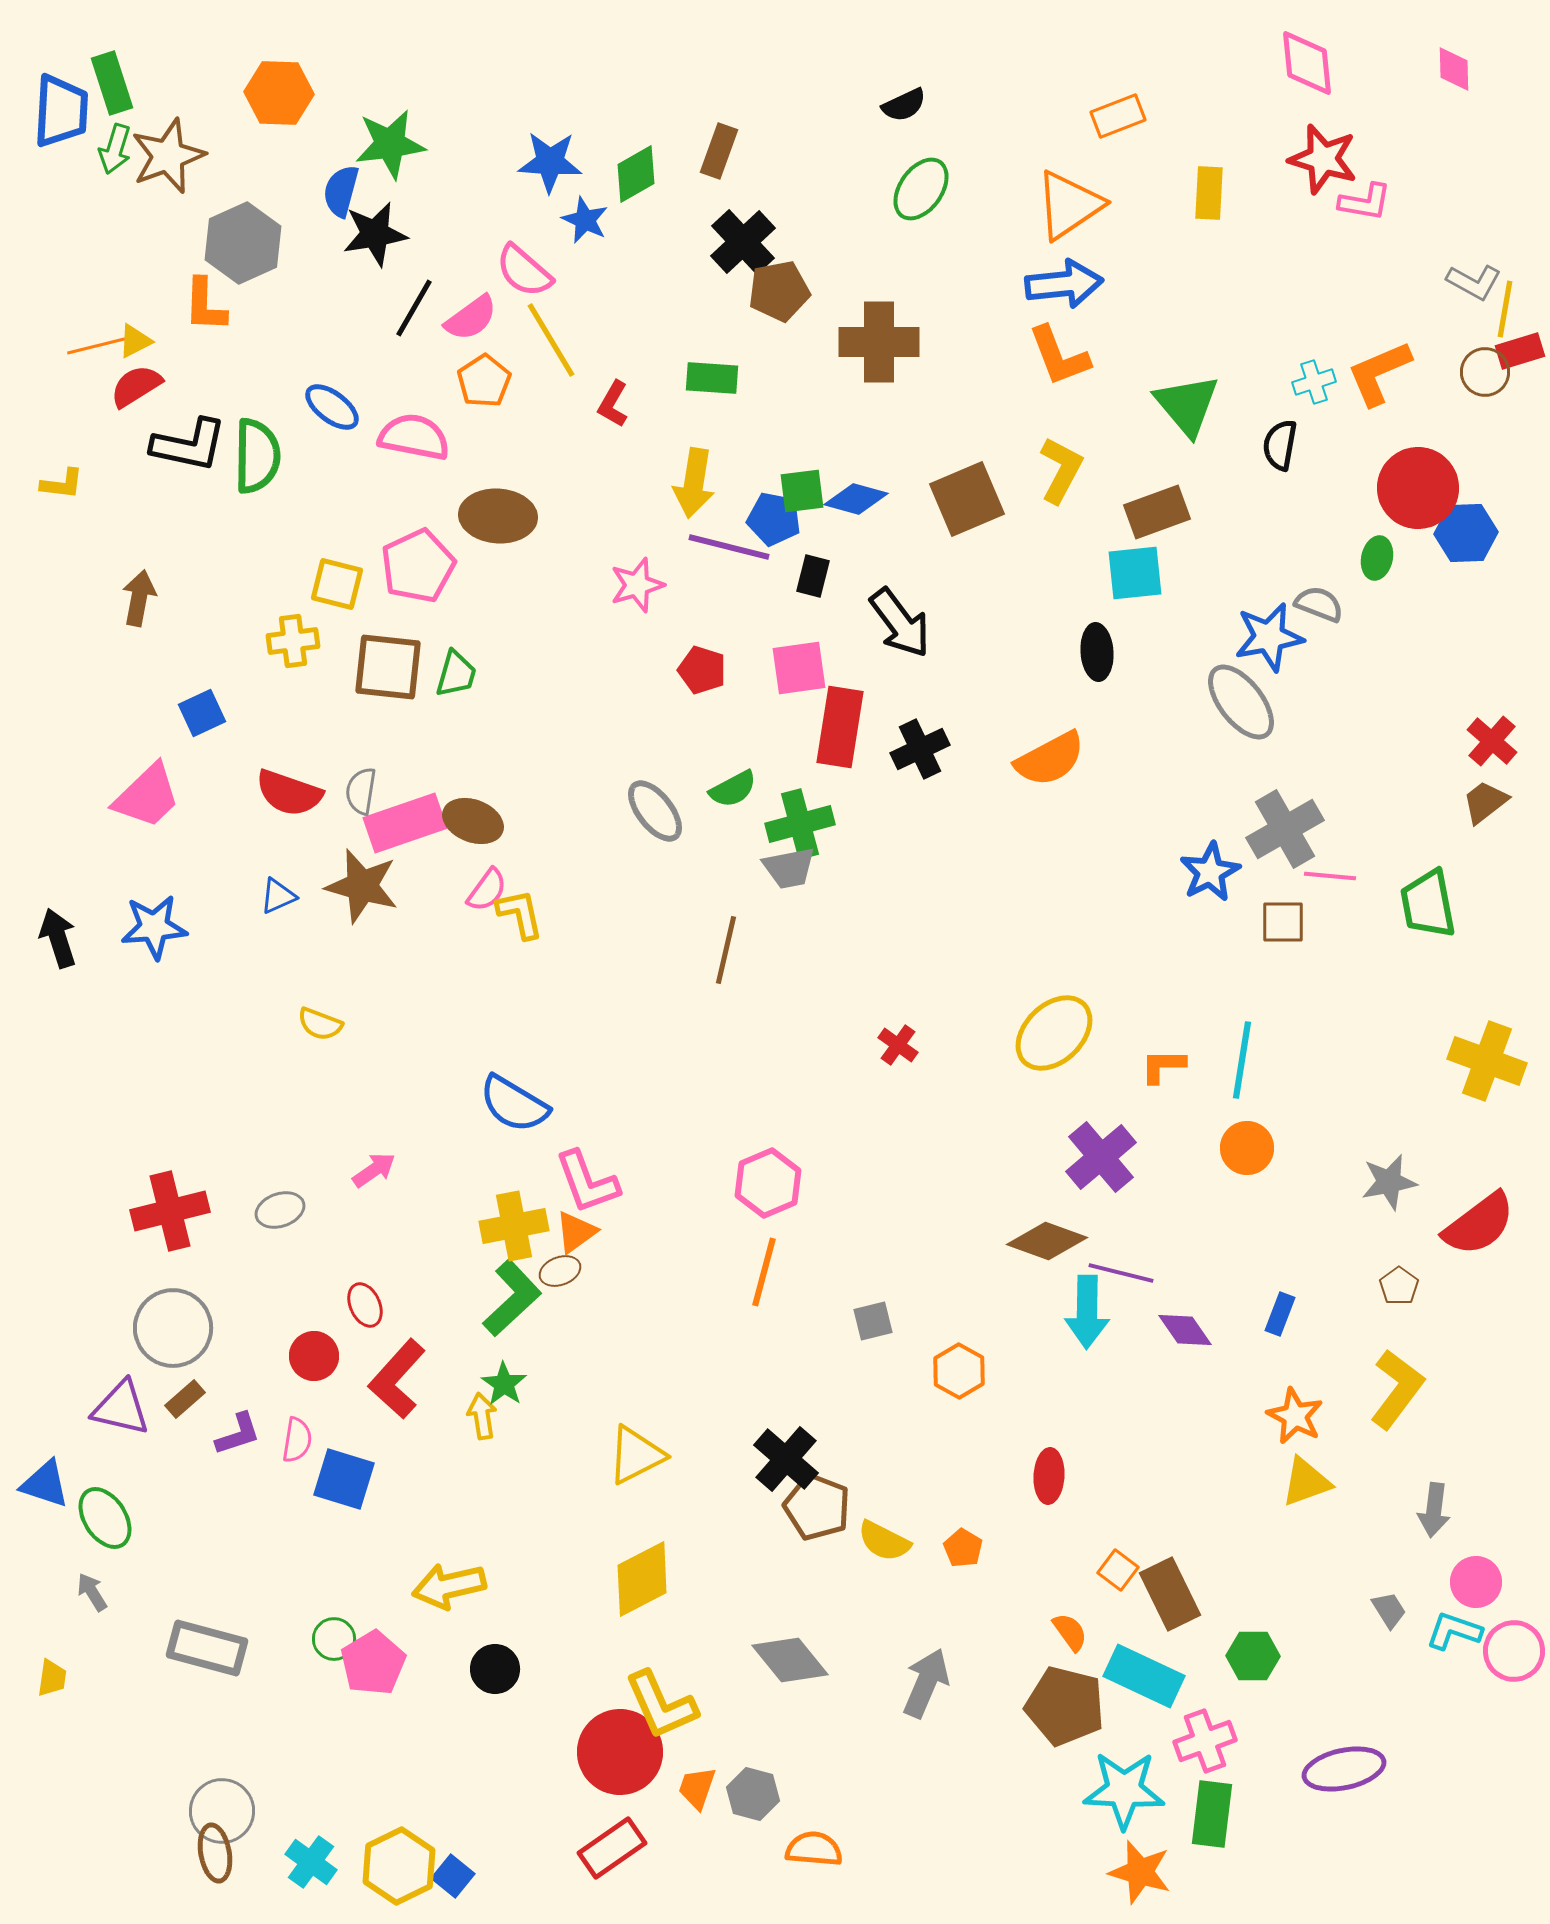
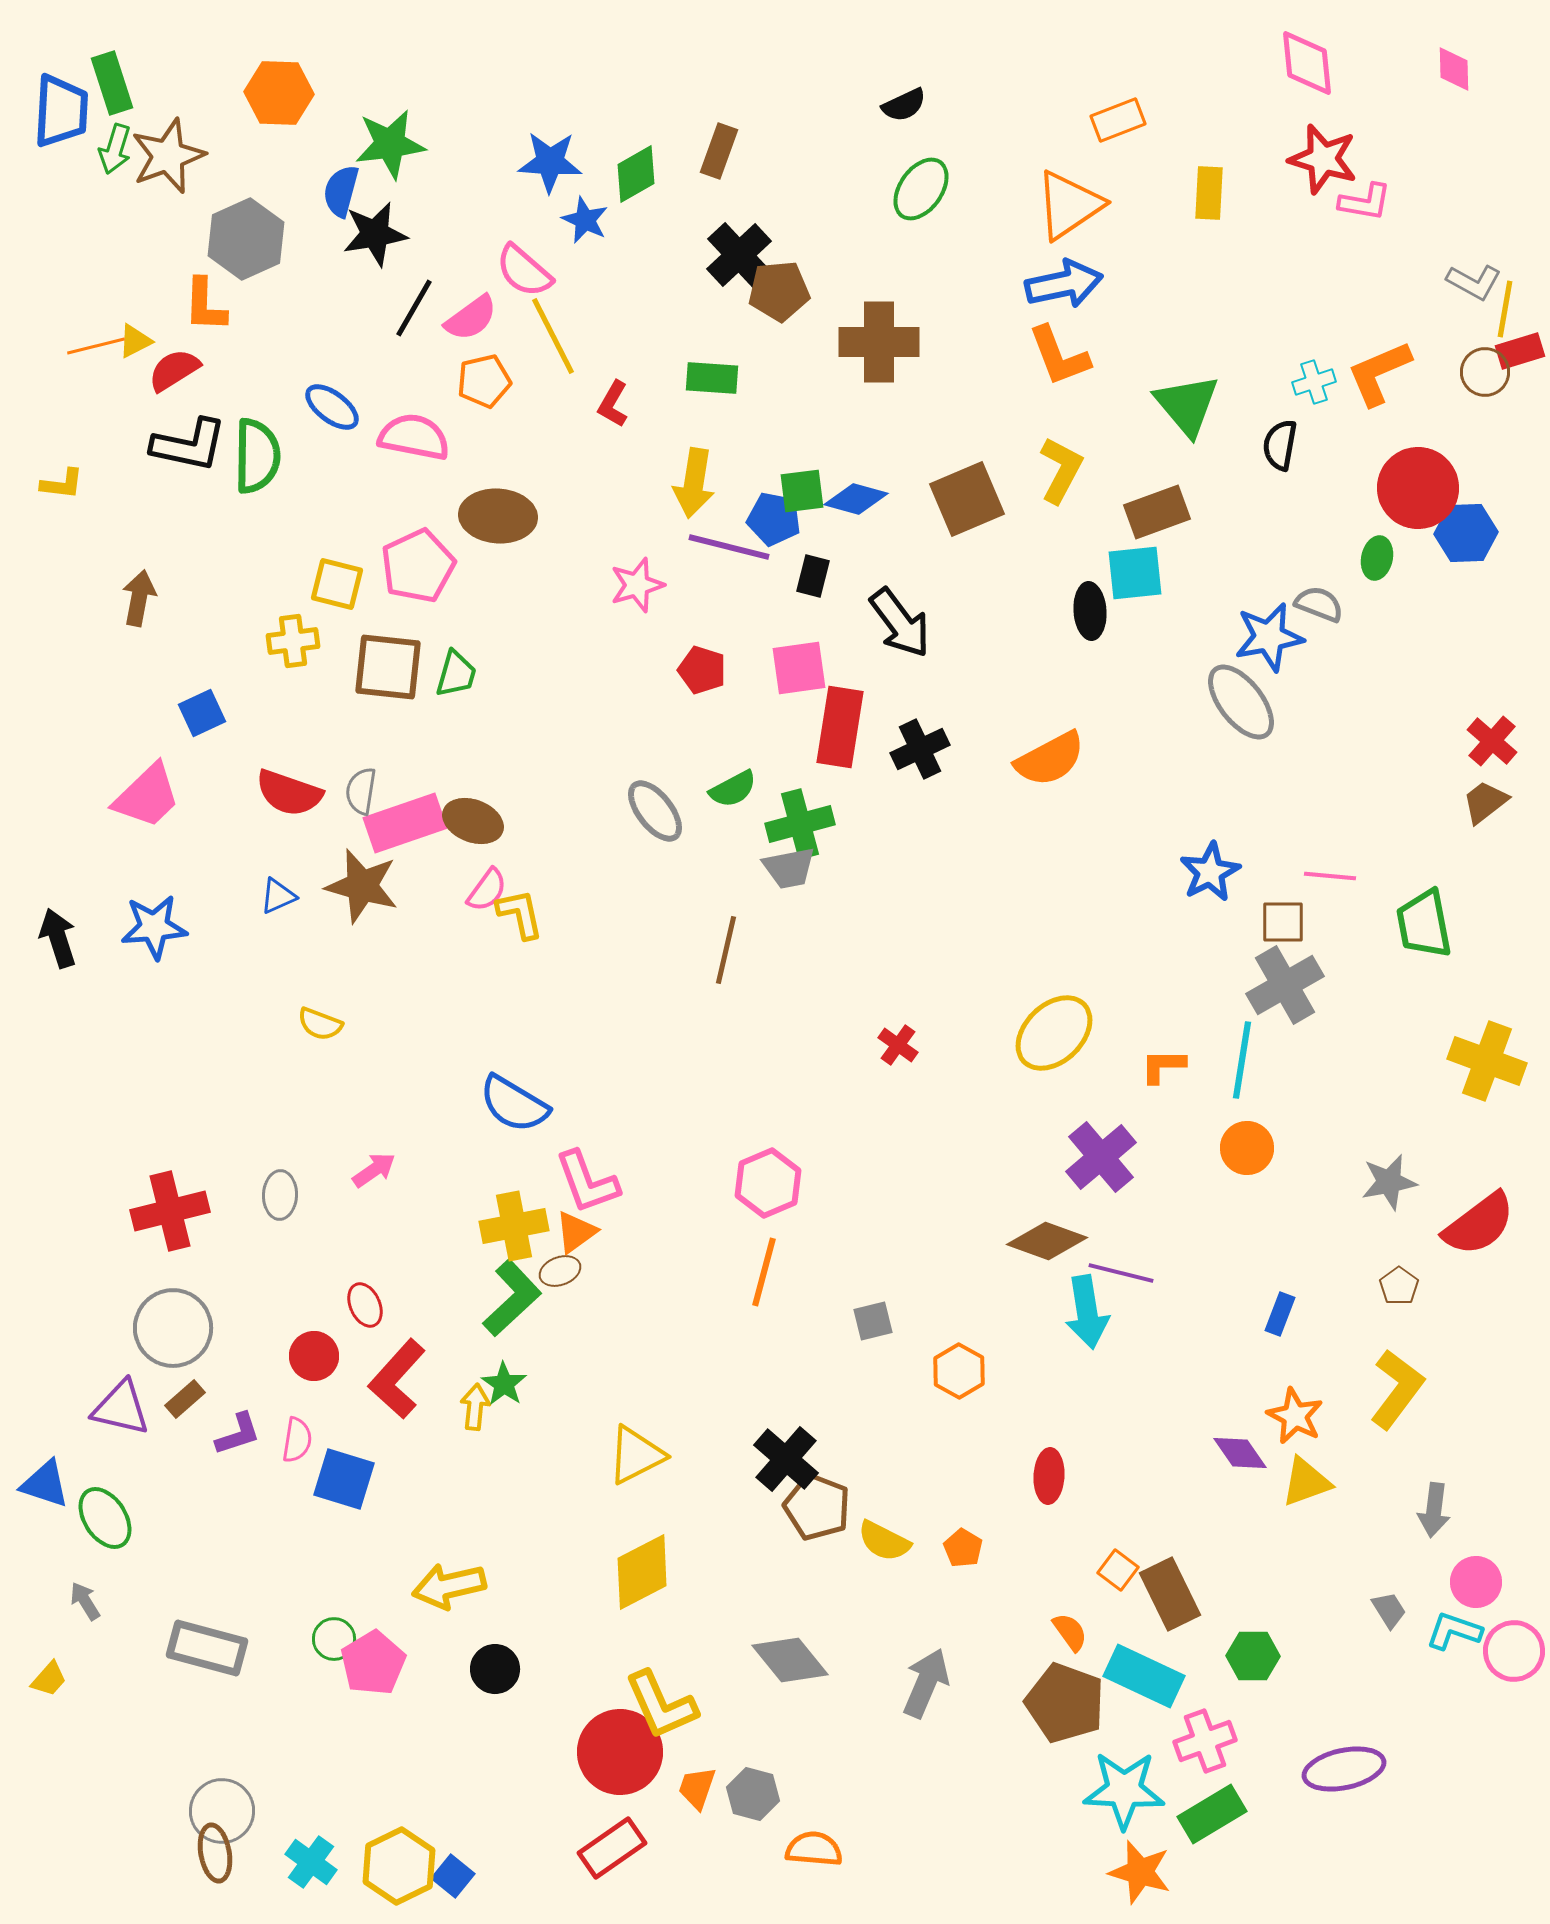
orange rectangle at (1118, 116): moved 4 px down
black cross at (743, 242): moved 4 px left, 13 px down
gray hexagon at (243, 243): moved 3 px right, 4 px up
blue arrow at (1064, 284): rotated 6 degrees counterclockwise
brown pentagon at (779, 291): rotated 6 degrees clockwise
yellow line at (551, 340): moved 2 px right, 4 px up; rotated 4 degrees clockwise
orange pentagon at (484, 381): rotated 20 degrees clockwise
red semicircle at (136, 386): moved 38 px right, 16 px up
black ellipse at (1097, 652): moved 7 px left, 41 px up
gray cross at (1285, 829): moved 156 px down
green trapezoid at (1428, 904): moved 4 px left, 20 px down
gray ellipse at (280, 1210): moved 15 px up; rotated 69 degrees counterclockwise
cyan arrow at (1087, 1312): rotated 10 degrees counterclockwise
purple diamond at (1185, 1330): moved 55 px right, 123 px down
yellow arrow at (482, 1416): moved 7 px left, 9 px up; rotated 15 degrees clockwise
yellow diamond at (642, 1579): moved 7 px up
gray arrow at (92, 1592): moved 7 px left, 9 px down
yellow trapezoid at (52, 1678): moved 3 px left, 1 px down; rotated 33 degrees clockwise
brown pentagon at (1065, 1706): moved 3 px up; rotated 6 degrees clockwise
green rectangle at (1212, 1814): rotated 52 degrees clockwise
